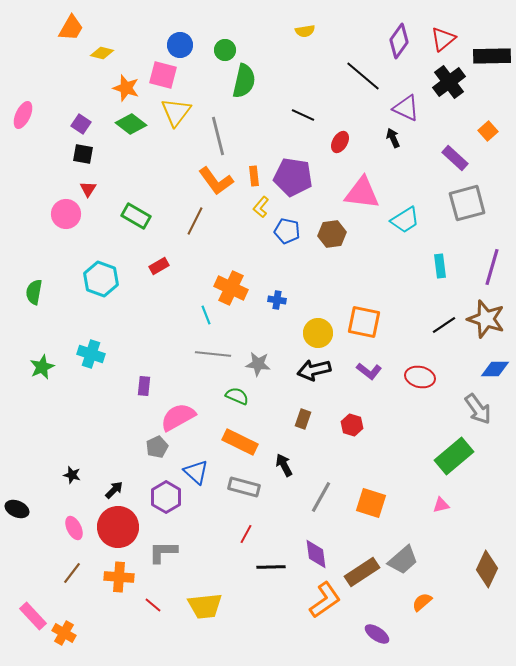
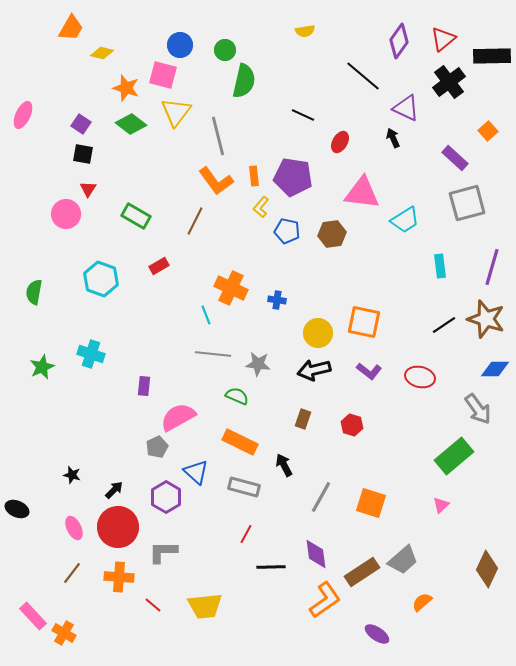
pink triangle at (441, 505): rotated 30 degrees counterclockwise
